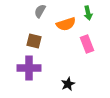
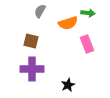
green arrow: rotated 72 degrees counterclockwise
orange semicircle: moved 2 px right, 1 px up
brown square: moved 3 px left
purple cross: moved 3 px right, 1 px down
black star: moved 1 px down
